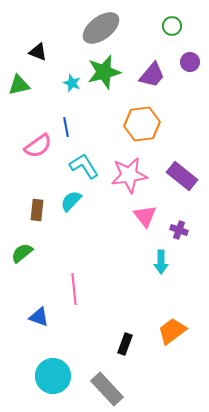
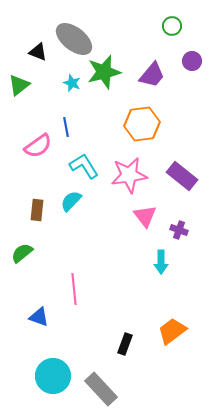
gray ellipse: moved 27 px left, 11 px down; rotated 75 degrees clockwise
purple circle: moved 2 px right, 1 px up
green triangle: rotated 25 degrees counterclockwise
gray rectangle: moved 6 px left
